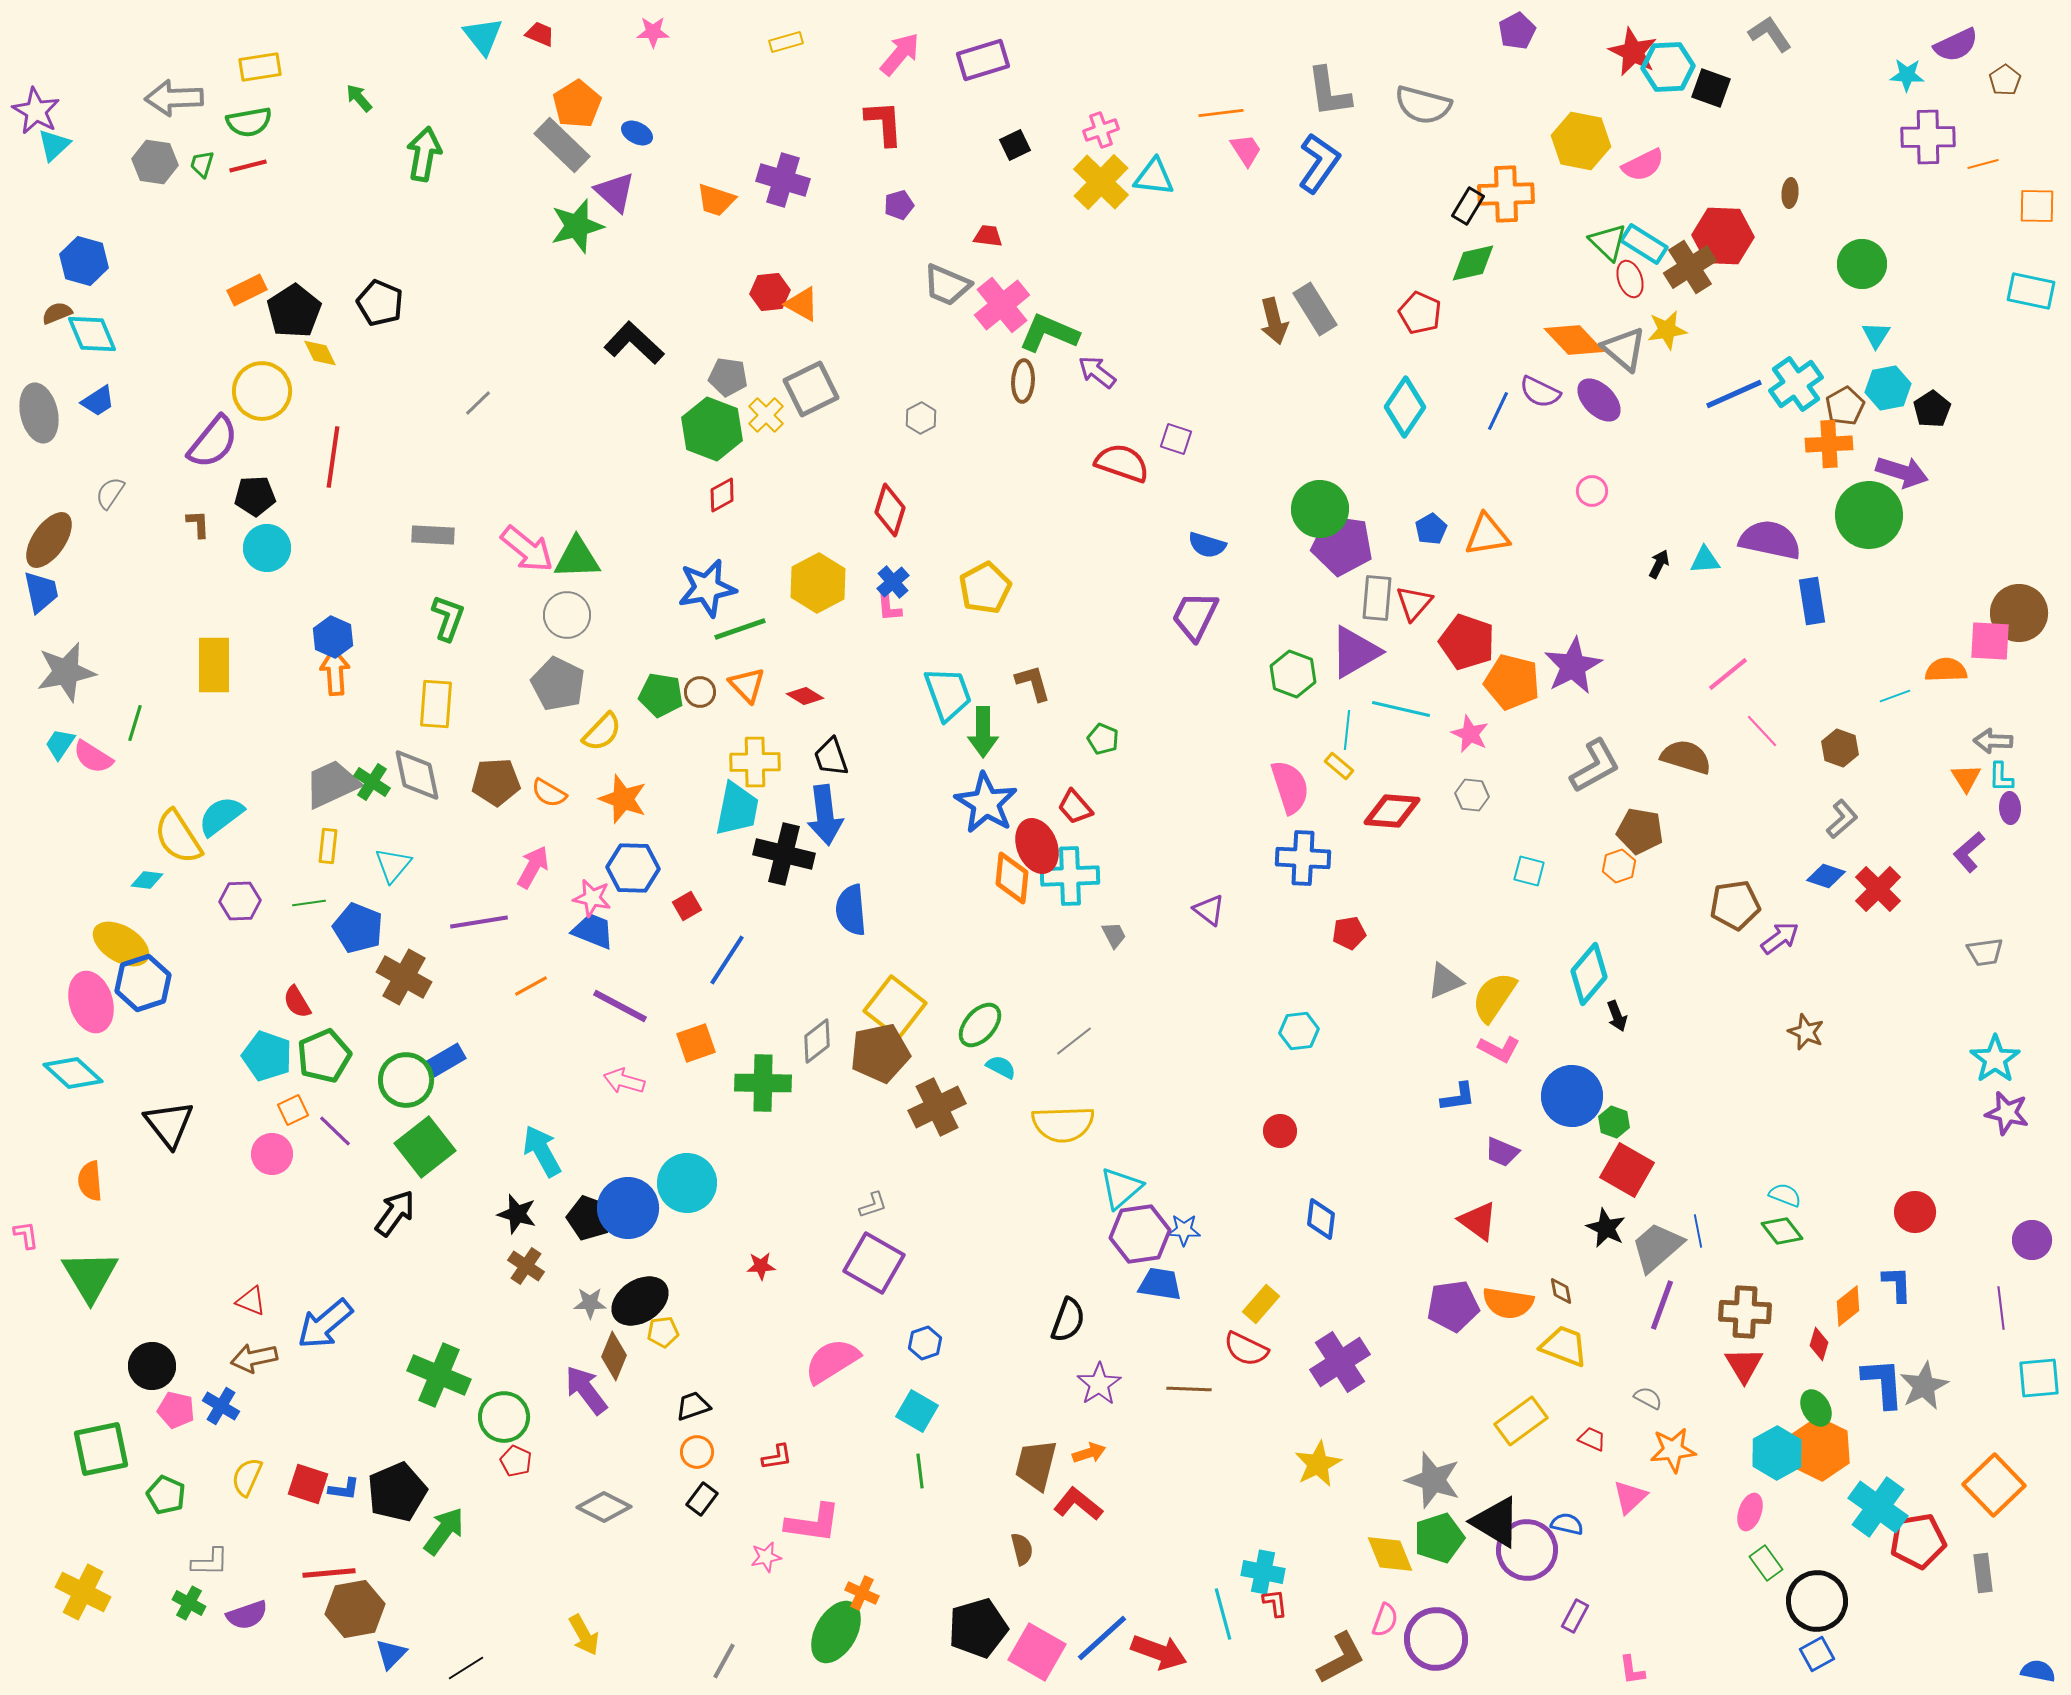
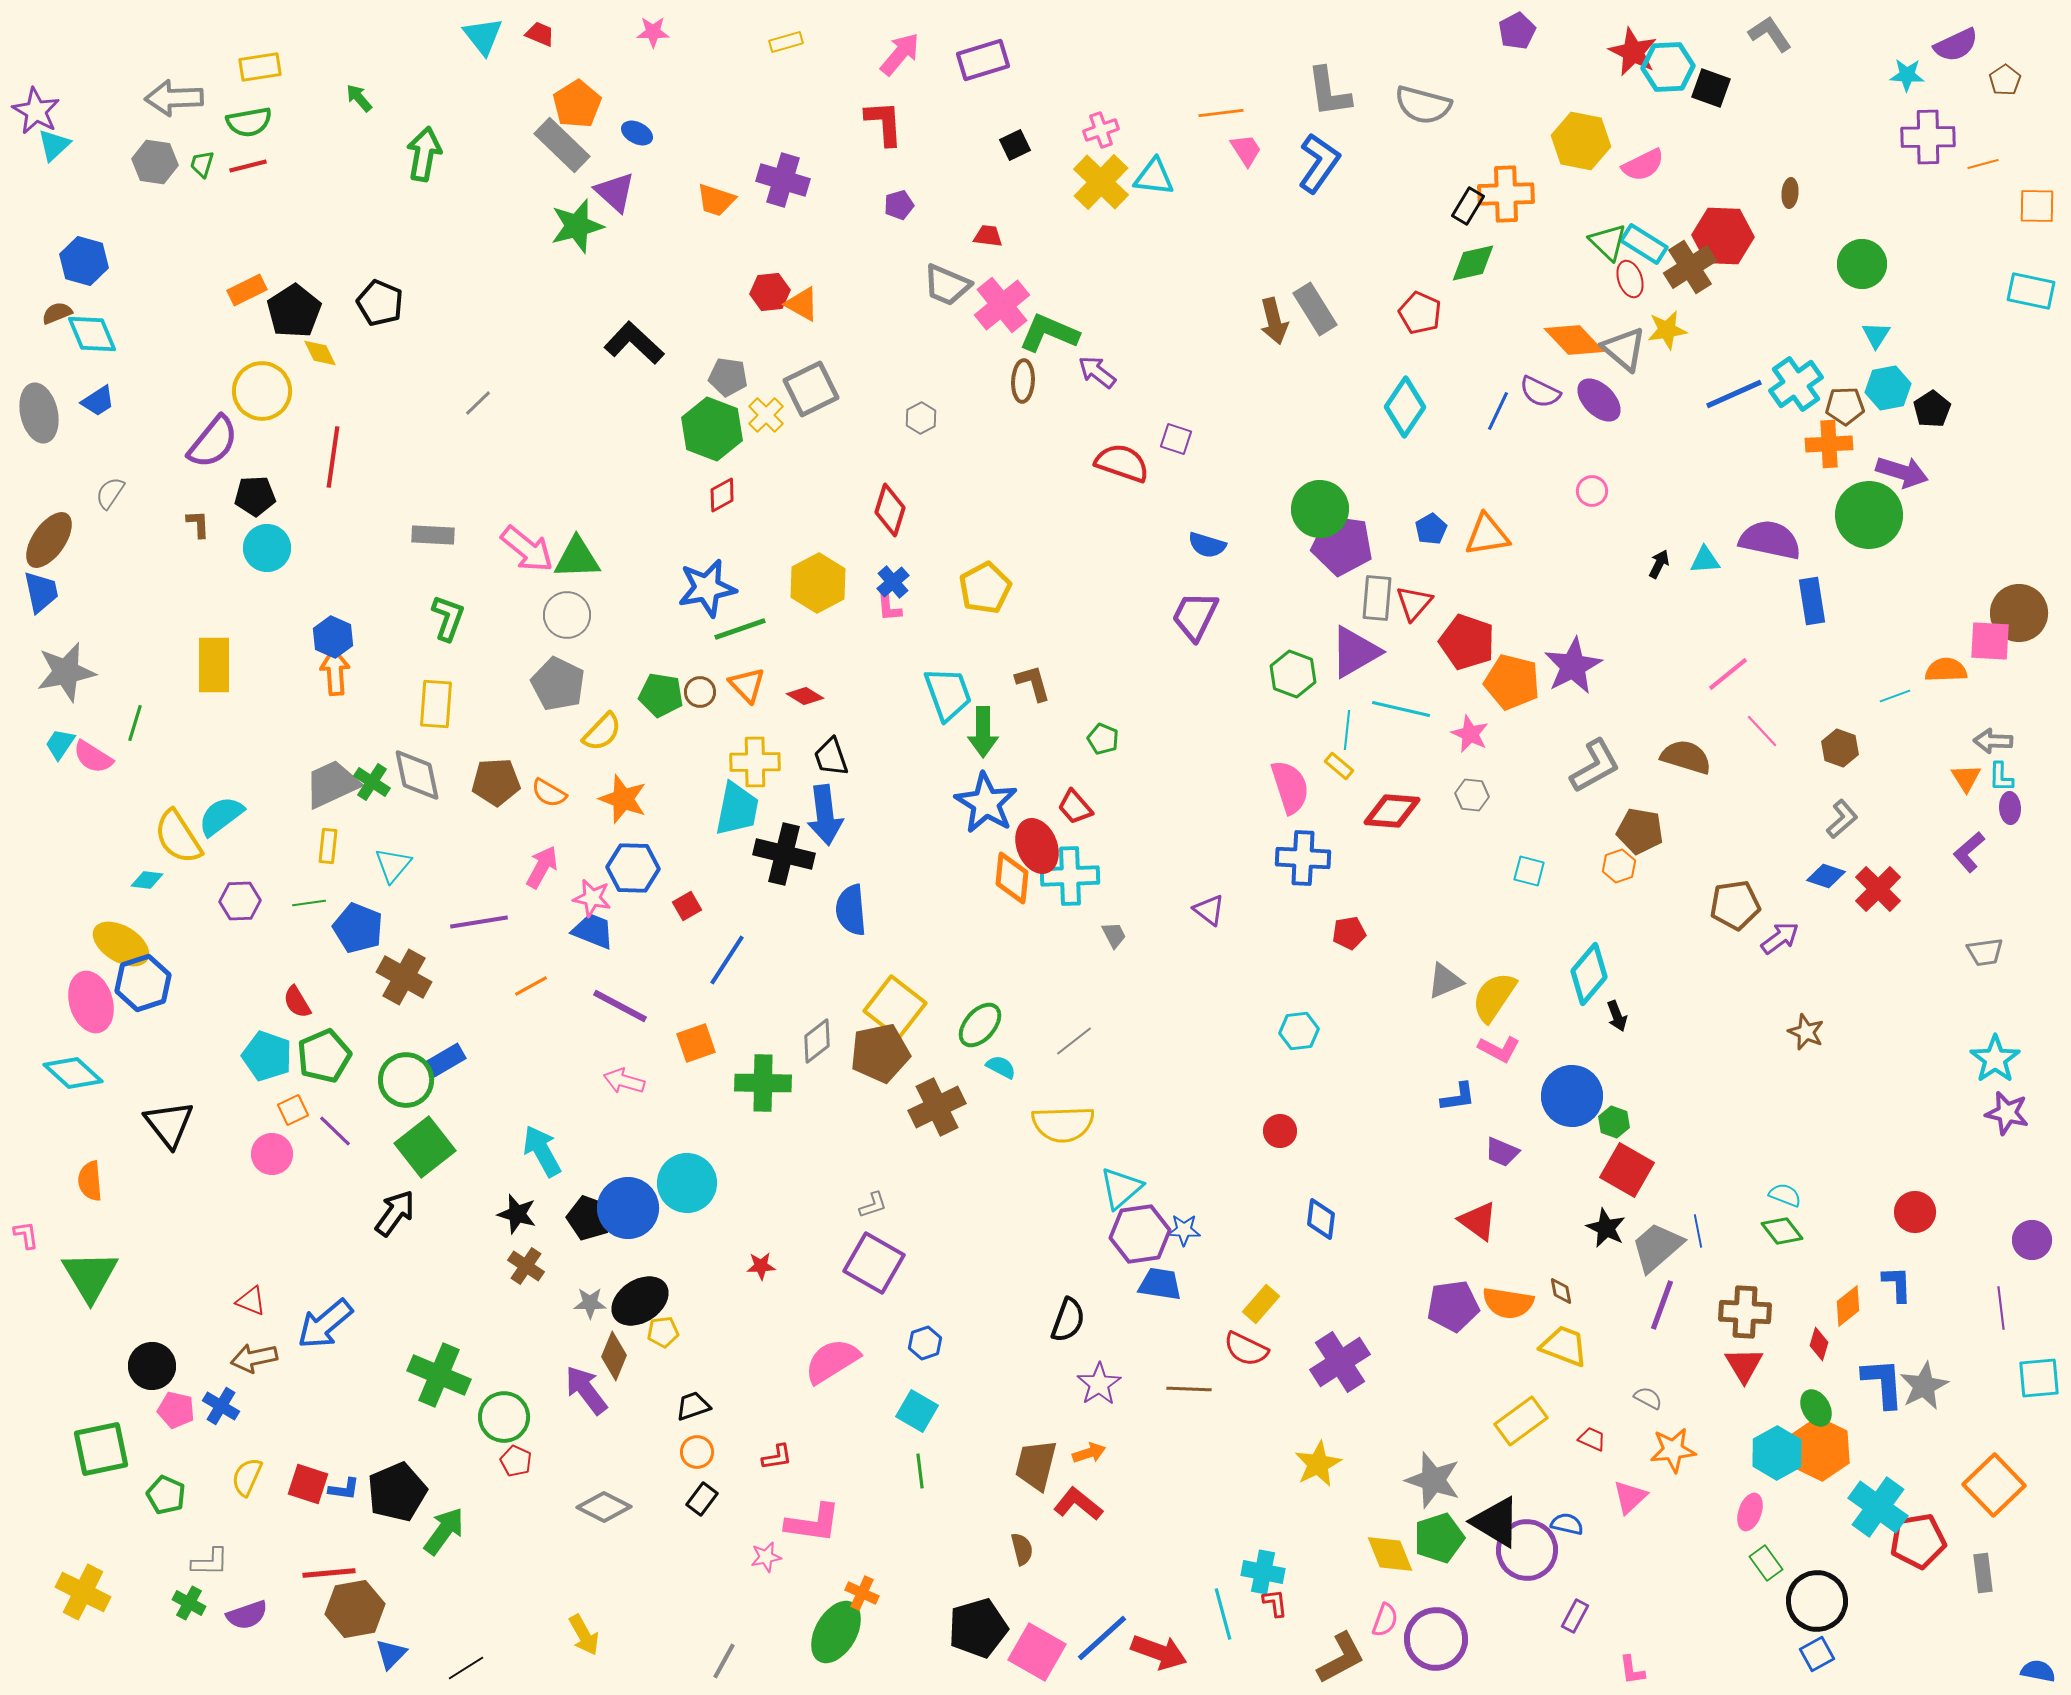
brown pentagon at (1845, 406): rotated 27 degrees clockwise
pink arrow at (533, 867): moved 9 px right
